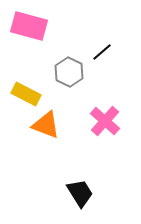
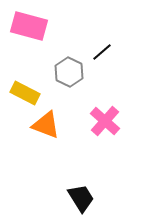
yellow rectangle: moved 1 px left, 1 px up
black trapezoid: moved 1 px right, 5 px down
